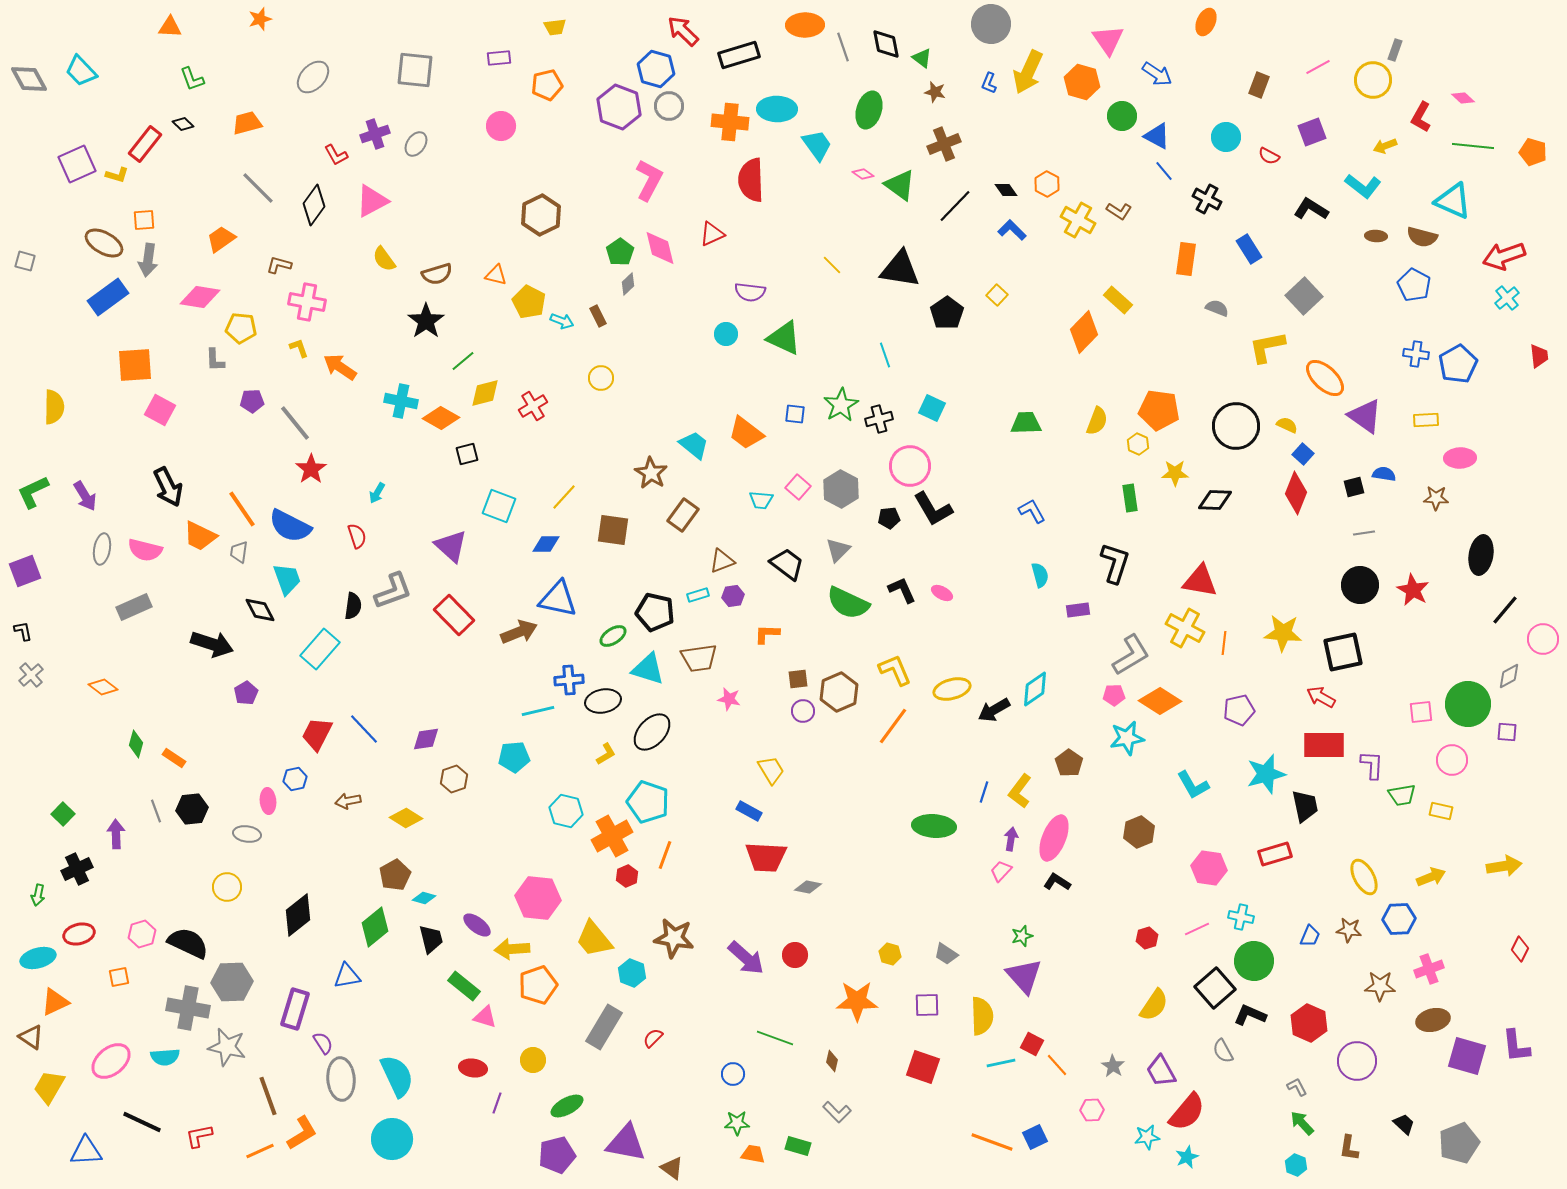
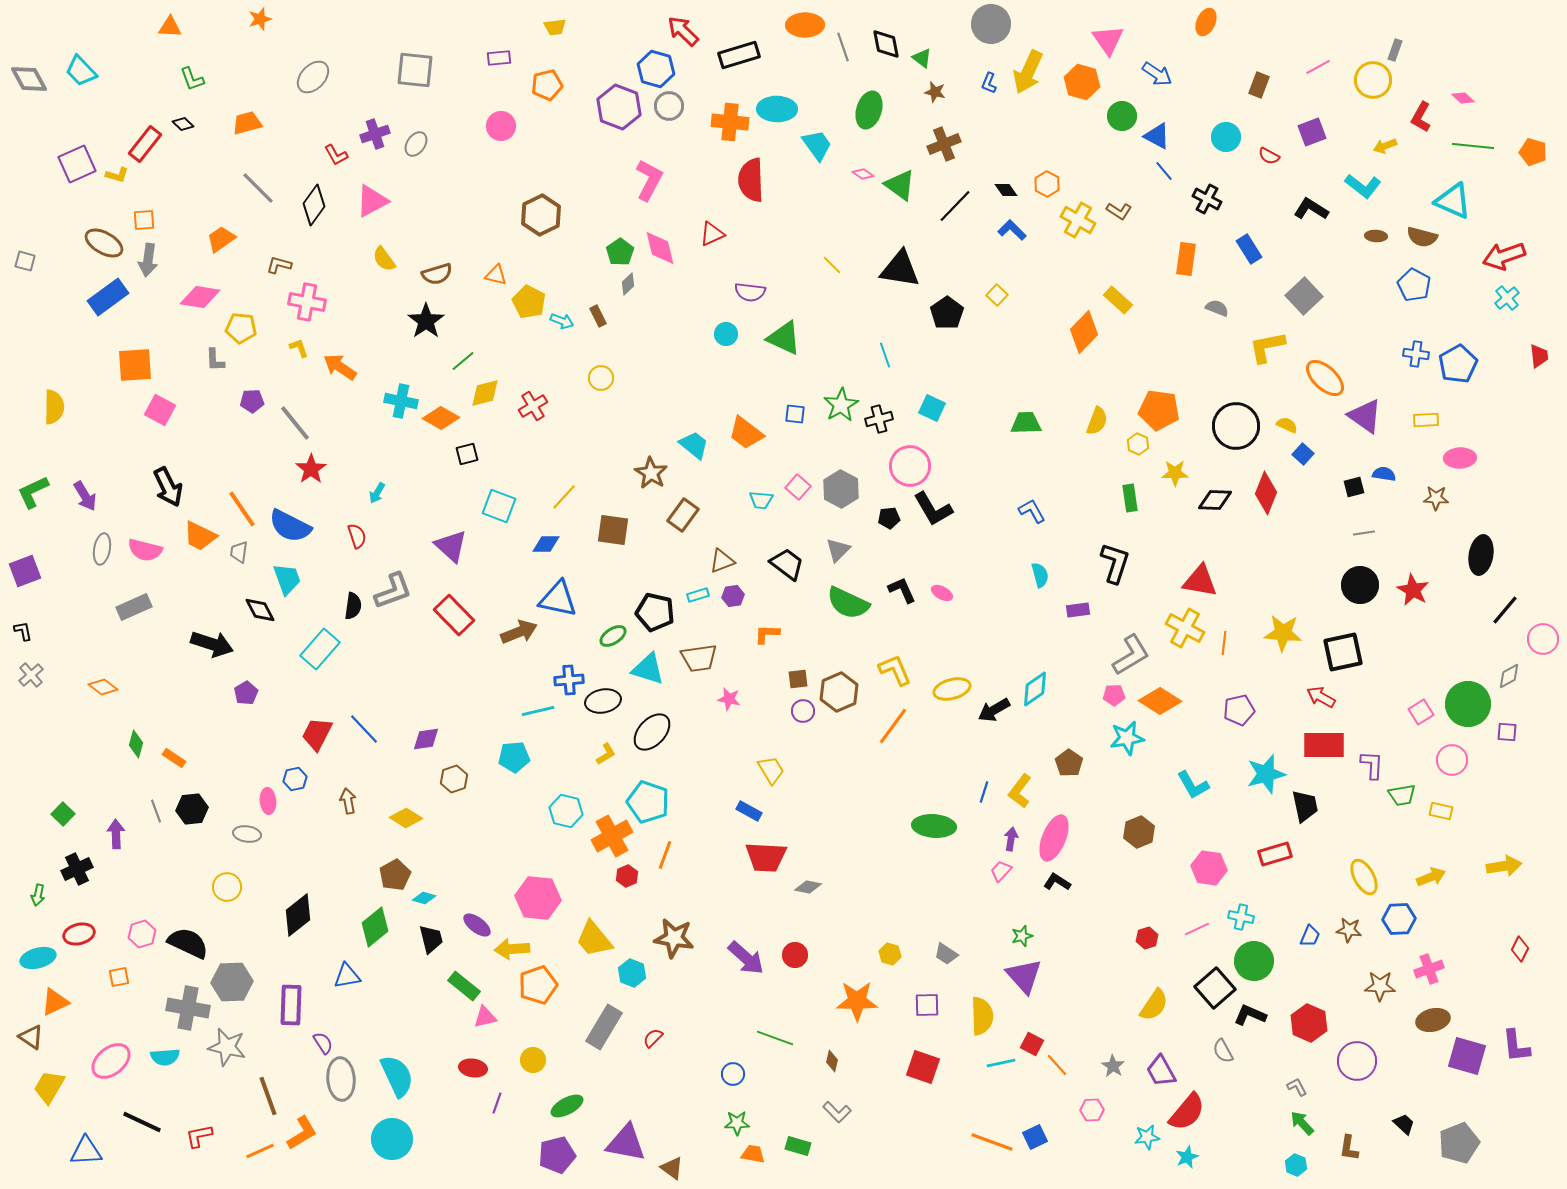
red diamond at (1296, 493): moved 30 px left
pink square at (1421, 712): rotated 25 degrees counterclockwise
brown arrow at (348, 801): rotated 90 degrees clockwise
purple rectangle at (295, 1009): moved 4 px left, 4 px up; rotated 15 degrees counterclockwise
pink triangle at (485, 1017): rotated 30 degrees counterclockwise
